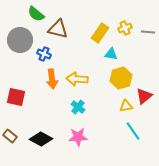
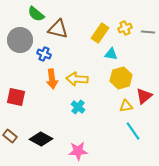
pink star: moved 14 px down
